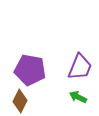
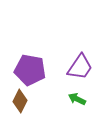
purple trapezoid: rotated 12 degrees clockwise
green arrow: moved 1 px left, 2 px down
